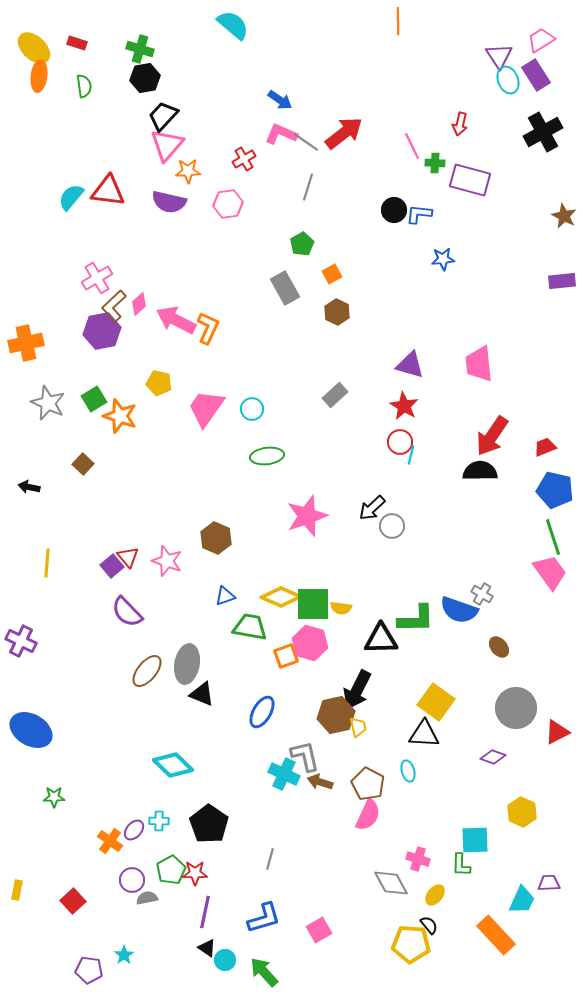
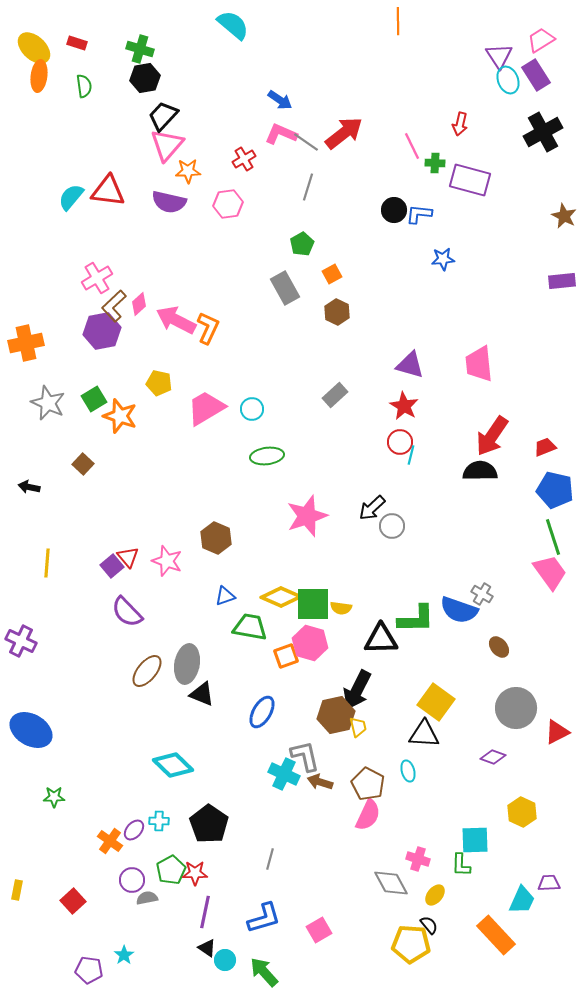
pink trapezoid at (206, 408): rotated 24 degrees clockwise
